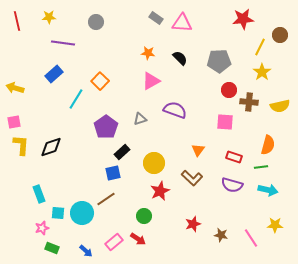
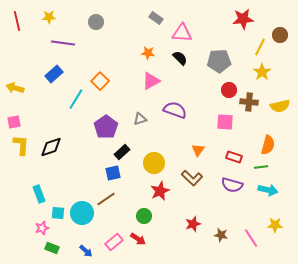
pink triangle at (182, 23): moved 10 px down
